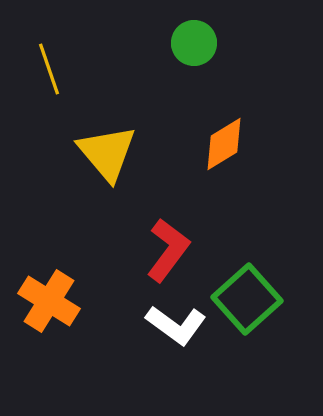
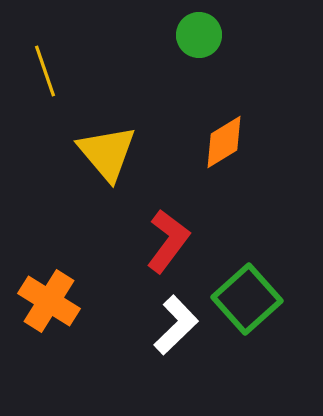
green circle: moved 5 px right, 8 px up
yellow line: moved 4 px left, 2 px down
orange diamond: moved 2 px up
red L-shape: moved 9 px up
white L-shape: rotated 80 degrees counterclockwise
